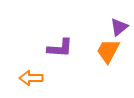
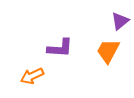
purple triangle: moved 1 px right, 6 px up
orange arrow: moved 1 px right, 2 px up; rotated 25 degrees counterclockwise
